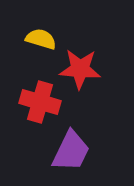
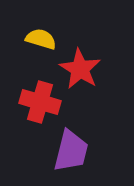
red star: rotated 27 degrees clockwise
purple trapezoid: rotated 12 degrees counterclockwise
